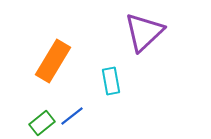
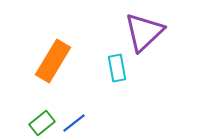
cyan rectangle: moved 6 px right, 13 px up
blue line: moved 2 px right, 7 px down
